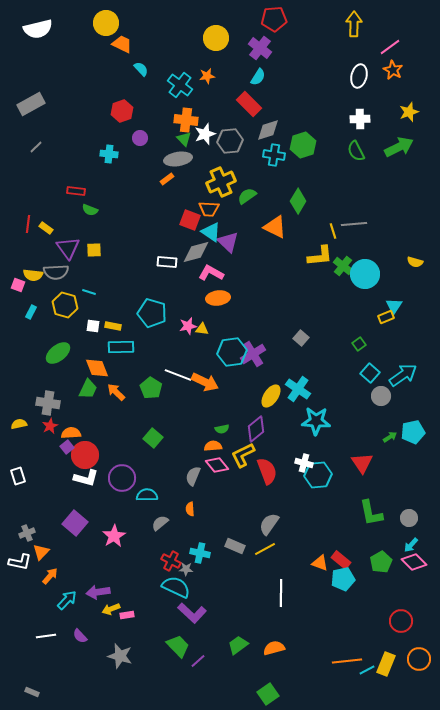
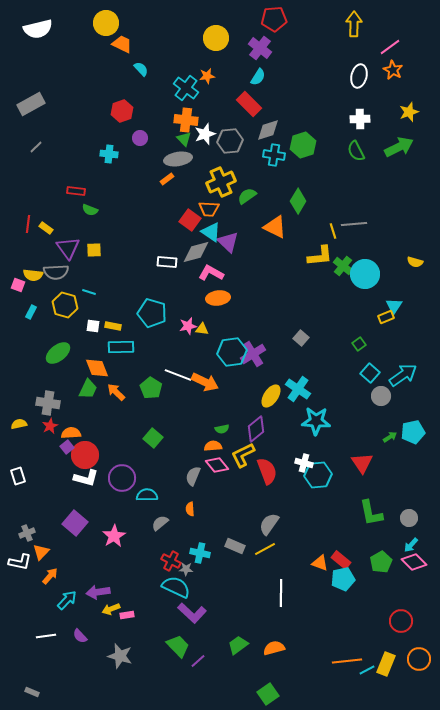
cyan cross at (180, 85): moved 6 px right, 3 px down
red square at (190, 220): rotated 15 degrees clockwise
